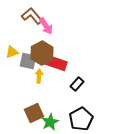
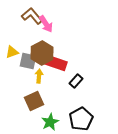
pink arrow: moved 2 px up
black rectangle: moved 1 px left, 3 px up
brown square: moved 12 px up
